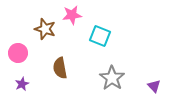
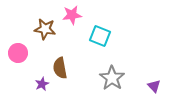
brown star: rotated 10 degrees counterclockwise
purple star: moved 20 px right
